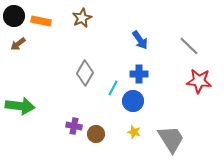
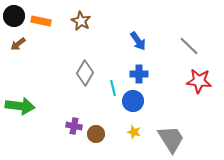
brown star: moved 1 px left, 3 px down; rotated 18 degrees counterclockwise
blue arrow: moved 2 px left, 1 px down
cyan line: rotated 42 degrees counterclockwise
